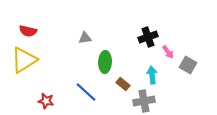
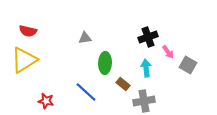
green ellipse: moved 1 px down
cyan arrow: moved 6 px left, 7 px up
